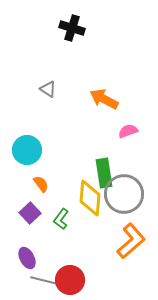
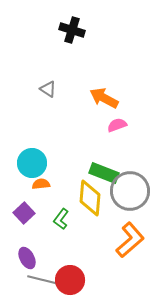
black cross: moved 2 px down
orange arrow: moved 1 px up
pink semicircle: moved 11 px left, 6 px up
cyan circle: moved 5 px right, 13 px down
green rectangle: rotated 60 degrees counterclockwise
orange semicircle: rotated 60 degrees counterclockwise
gray circle: moved 6 px right, 3 px up
purple square: moved 6 px left
orange L-shape: moved 1 px left, 1 px up
gray line: moved 3 px left, 1 px up
